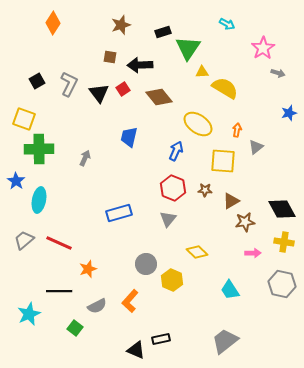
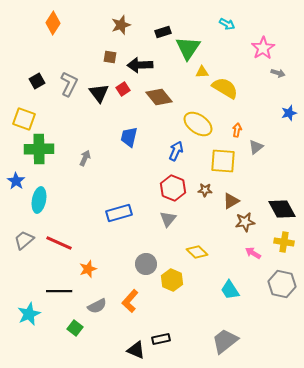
pink arrow at (253, 253): rotated 147 degrees counterclockwise
